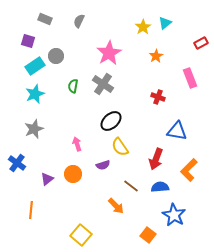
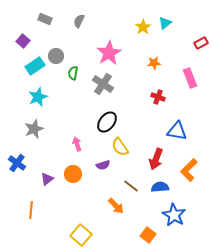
purple square: moved 5 px left; rotated 24 degrees clockwise
orange star: moved 2 px left, 7 px down; rotated 24 degrees clockwise
green semicircle: moved 13 px up
cyan star: moved 3 px right, 3 px down
black ellipse: moved 4 px left, 1 px down; rotated 10 degrees counterclockwise
